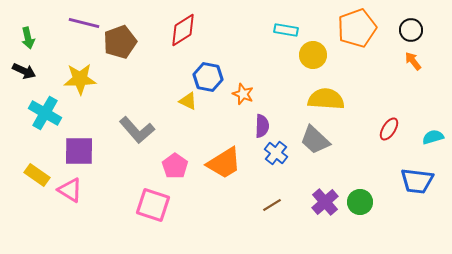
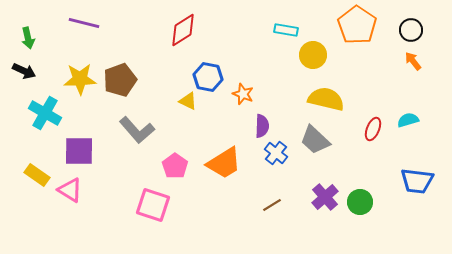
orange pentagon: moved 3 px up; rotated 18 degrees counterclockwise
brown pentagon: moved 38 px down
yellow semicircle: rotated 9 degrees clockwise
red ellipse: moved 16 px left; rotated 10 degrees counterclockwise
cyan semicircle: moved 25 px left, 17 px up
purple cross: moved 5 px up
